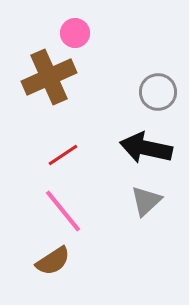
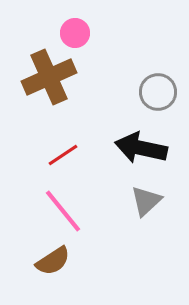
black arrow: moved 5 px left
